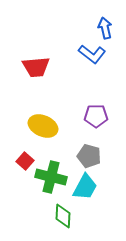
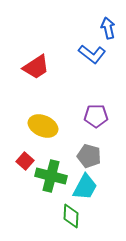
blue arrow: moved 3 px right
red trapezoid: rotated 28 degrees counterclockwise
green cross: moved 1 px up
green diamond: moved 8 px right
